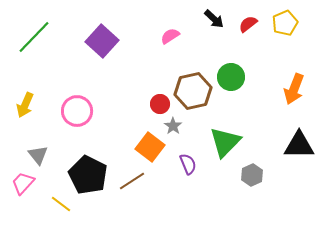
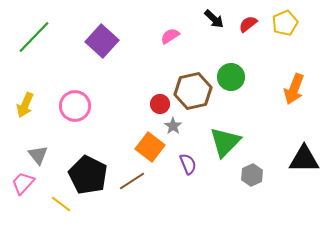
pink circle: moved 2 px left, 5 px up
black triangle: moved 5 px right, 14 px down
